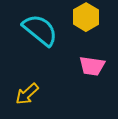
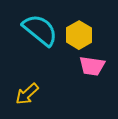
yellow hexagon: moved 7 px left, 18 px down
